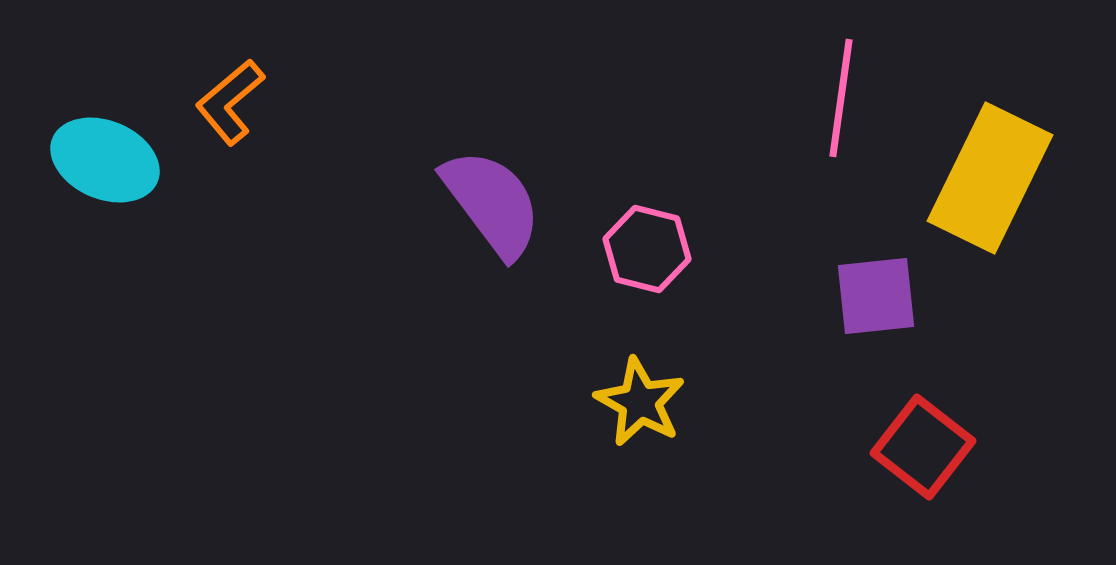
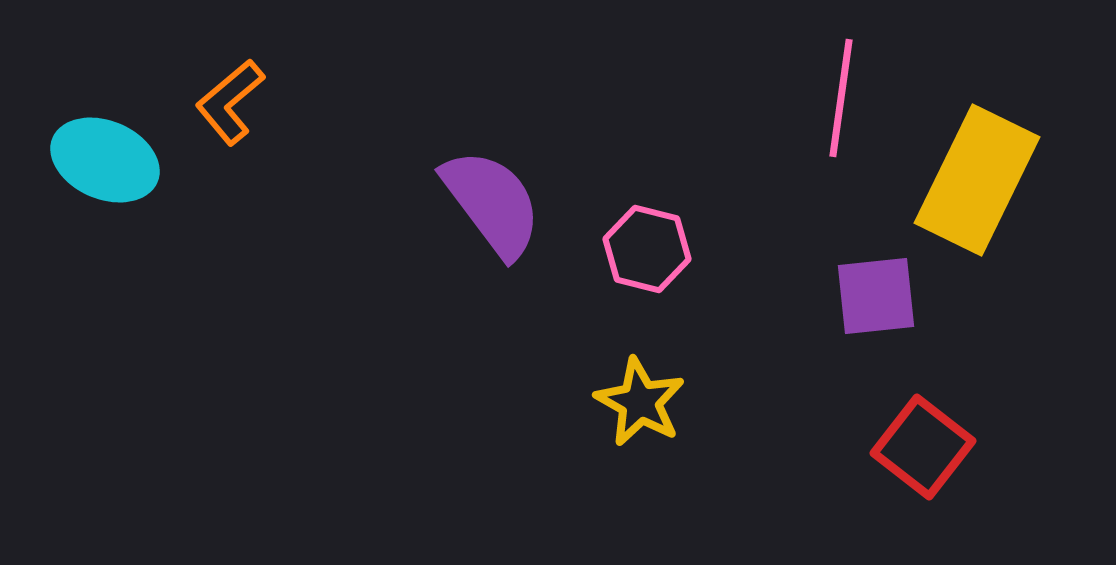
yellow rectangle: moved 13 px left, 2 px down
